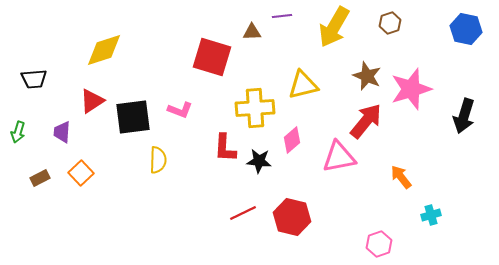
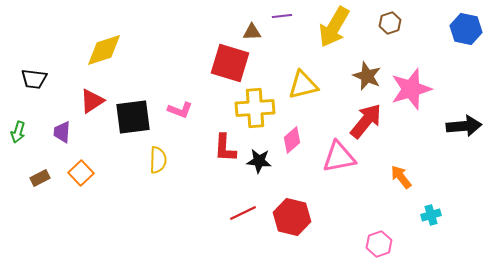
red square: moved 18 px right, 6 px down
black trapezoid: rotated 12 degrees clockwise
black arrow: moved 10 px down; rotated 112 degrees counterclockwise
